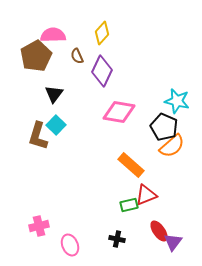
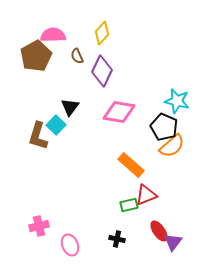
black triangle: moved 16 px right, 13 px down
